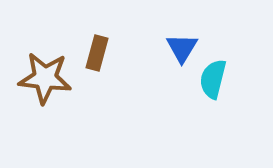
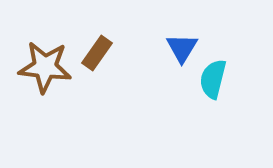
brown rectangle: rotated 20 degrees clockwise
brown star: moved 11 px up
